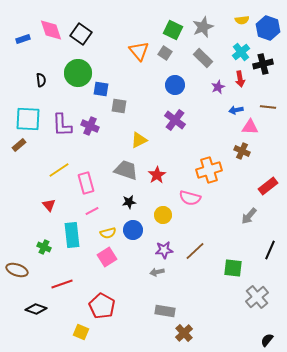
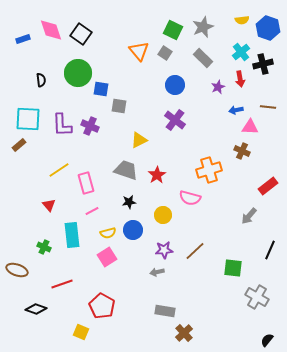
gray cross at (257, 297): rotated 20 degrees counterclockwise
